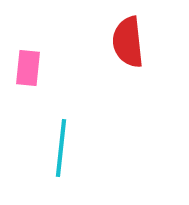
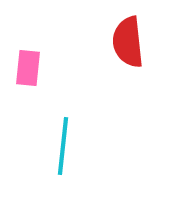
cyan line: moved 2 px right, 2 px up
